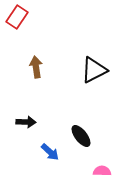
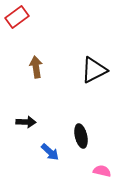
red rectangle: rotated 20 degrees clockwise
black ellipse: rotated 25 degrees clockwise
pink semicircle: rotated 12 degrees clockwise
